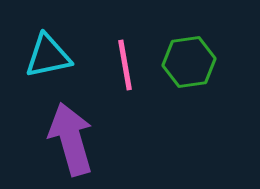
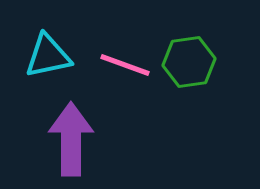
pink line: rotated 60 degrees counterclockwise
purple arrow: rotated 16 degrees clockwise
